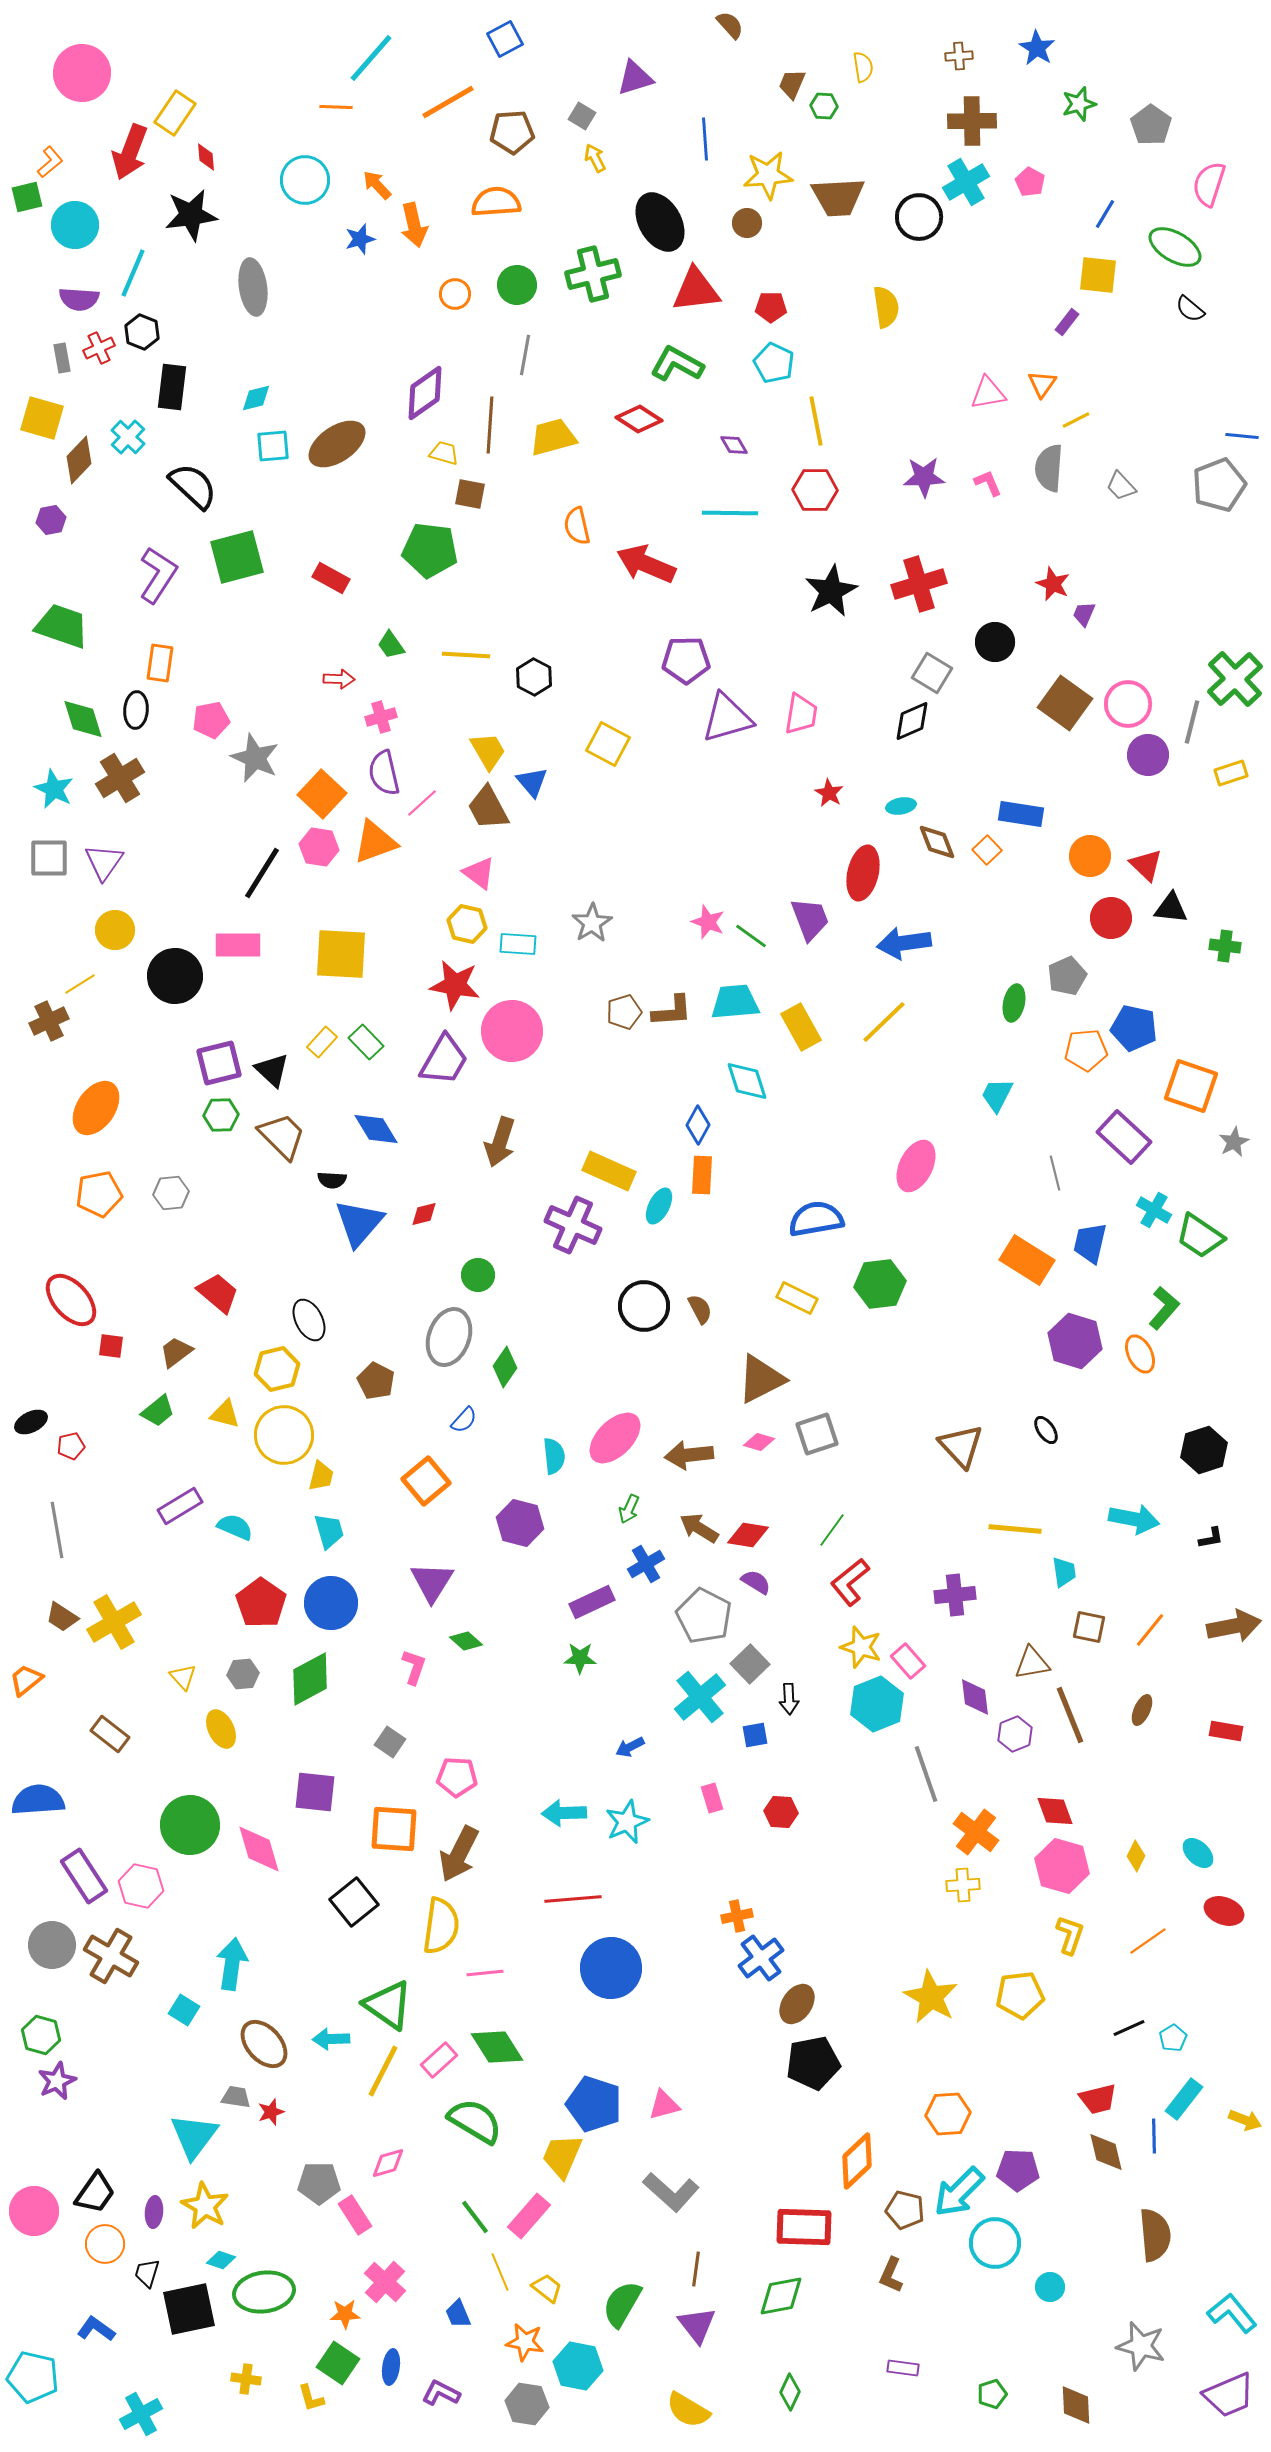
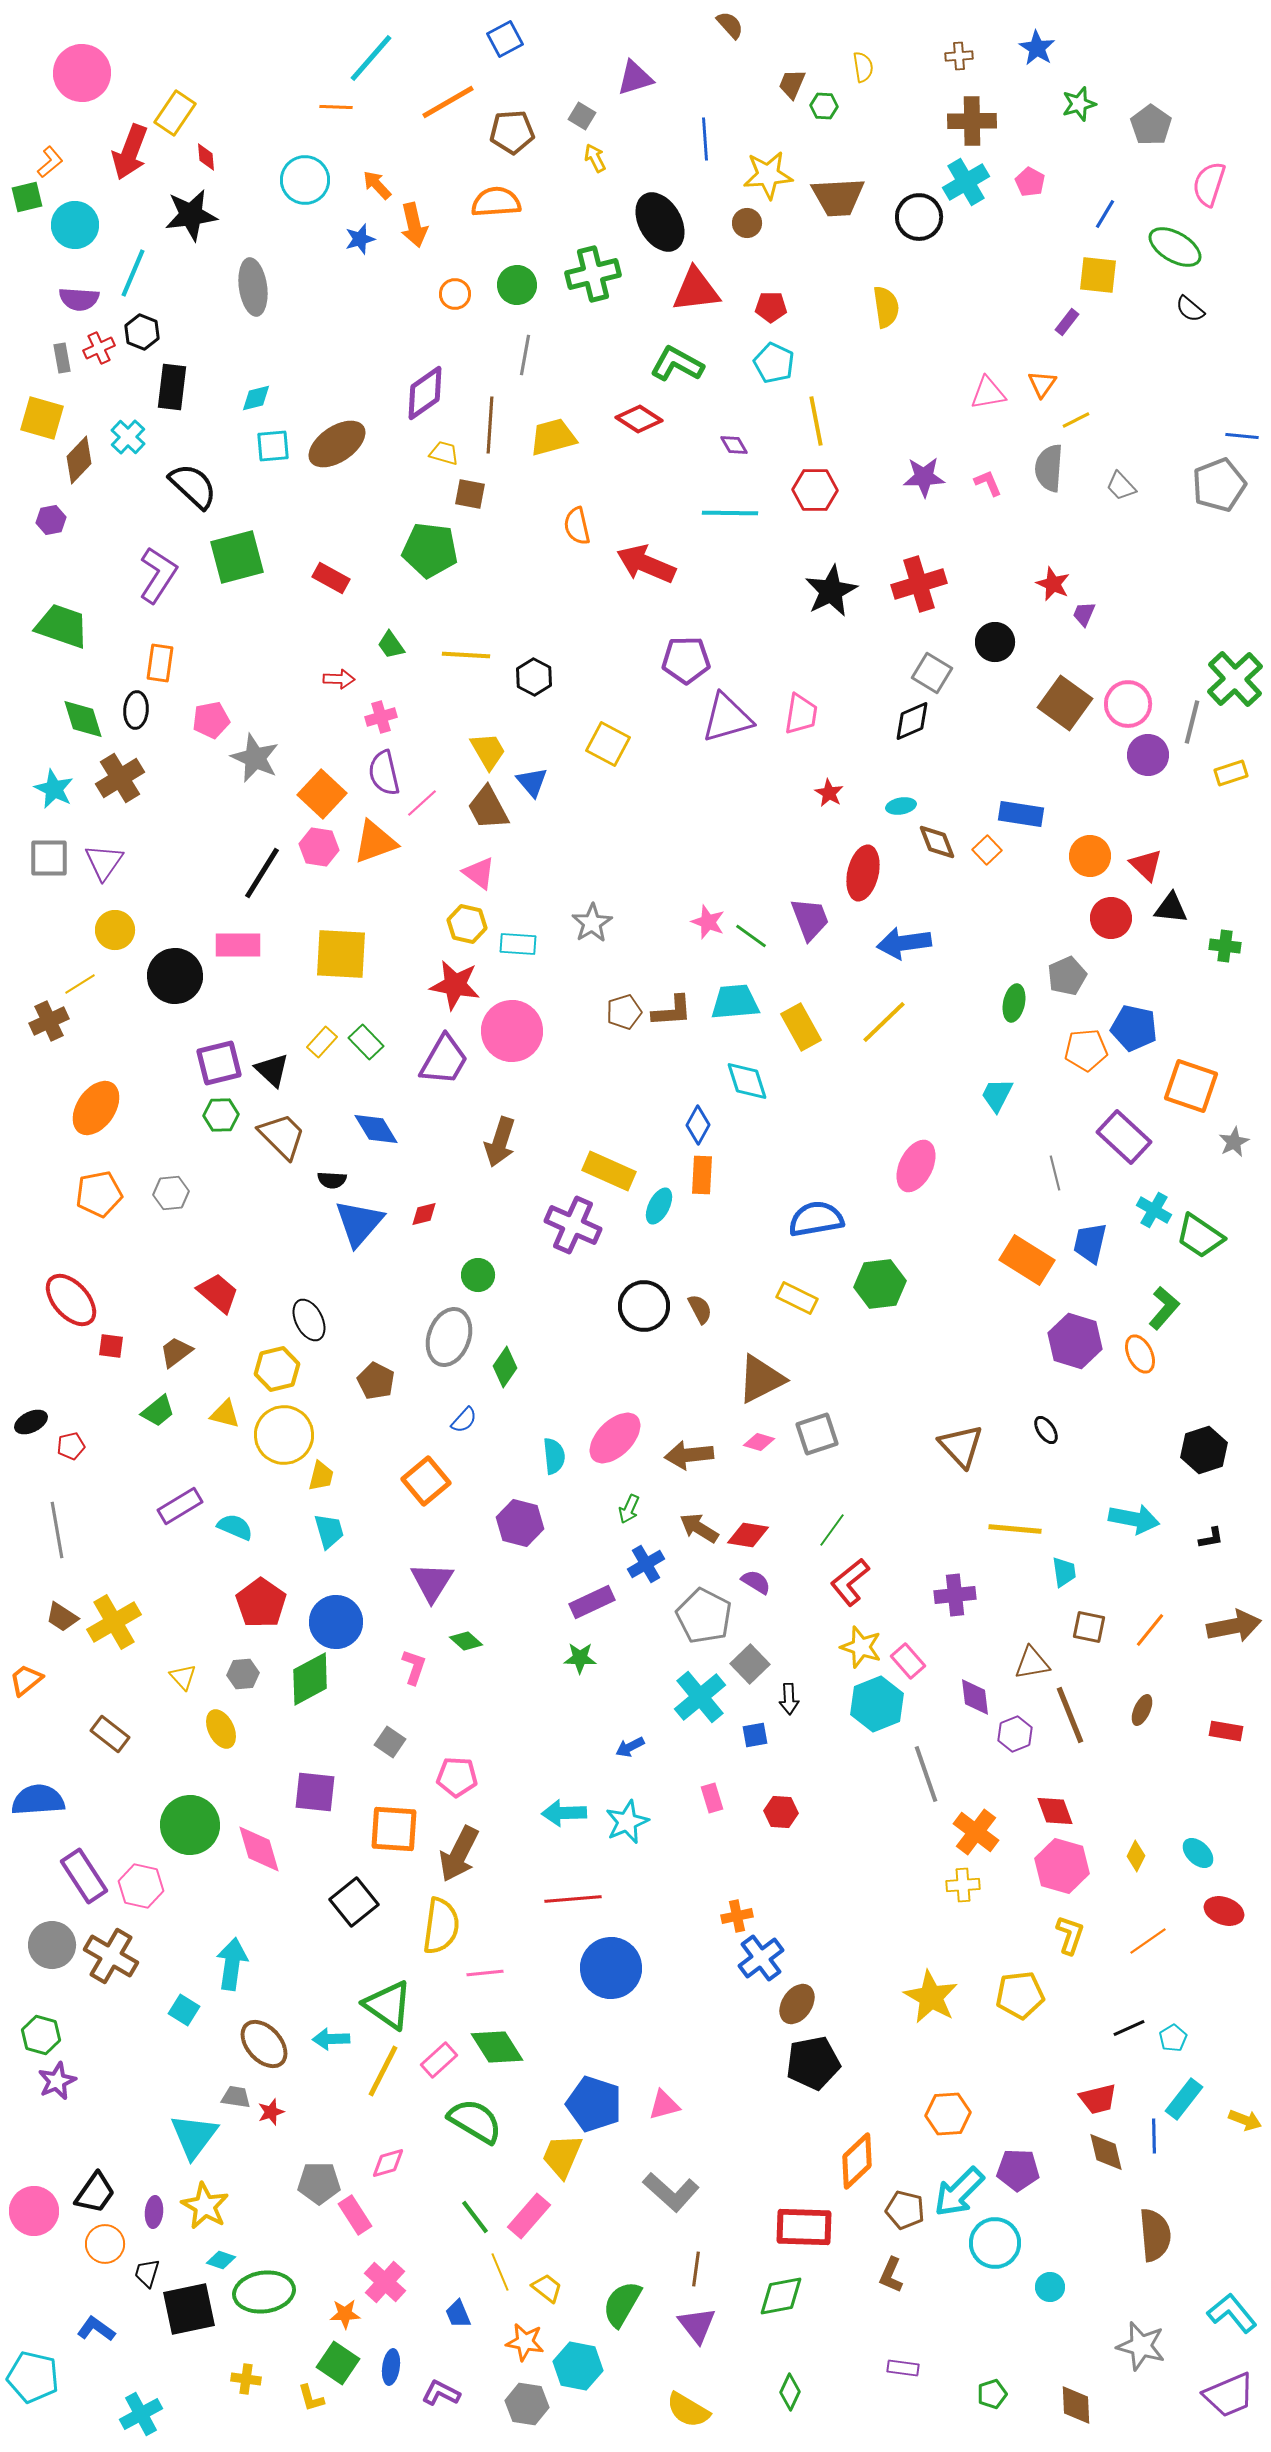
blue circle at (331, 1603): moved 5 px right, 19 px down
